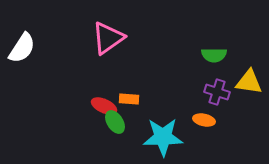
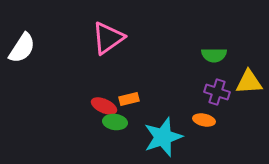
yellow triangle: rotated 12 degrees counterclockwise
orange rectangle: rotated 18 degrees counterclockwise
green ellipse: rotated 50 degrees counterclockwise
cyan star: rotated 18 degrees counterclockwise
